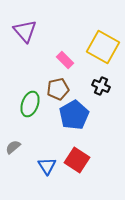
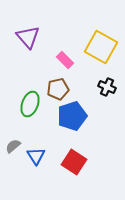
purple triangle: moved 3 px right, 6 px down
yellow square: moved 2 px left
black cross: moved 6 px right, 1 px down
blue pentagon: moved 2 px left, 1 px down; rotated 12 degrees clockwise
gray semicircle: moved 1 px up
red square: moved 3 px left, 2 px down
blue triangle: moved 11 px left, 10 px up
